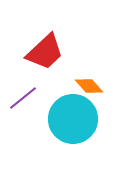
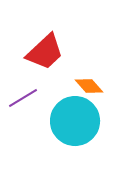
purple line: rotated 8 degrees clockwise
cyan circle: moved 2 px right, 2 px down
